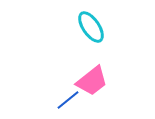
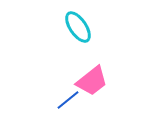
cyan ellipse: moved 13 px left
